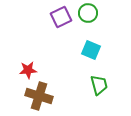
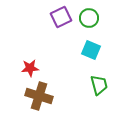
green circle: moved 1 px right, 5 px down
red star: moved 2 px right, 2 px up
